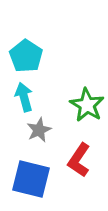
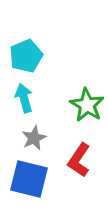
cyan pentagon: rotated 16 degrees clockwise
cyan arrow: moved 1 px down
gray star: moved 5 px left, 8 px down
blue square: moved 2 px left
